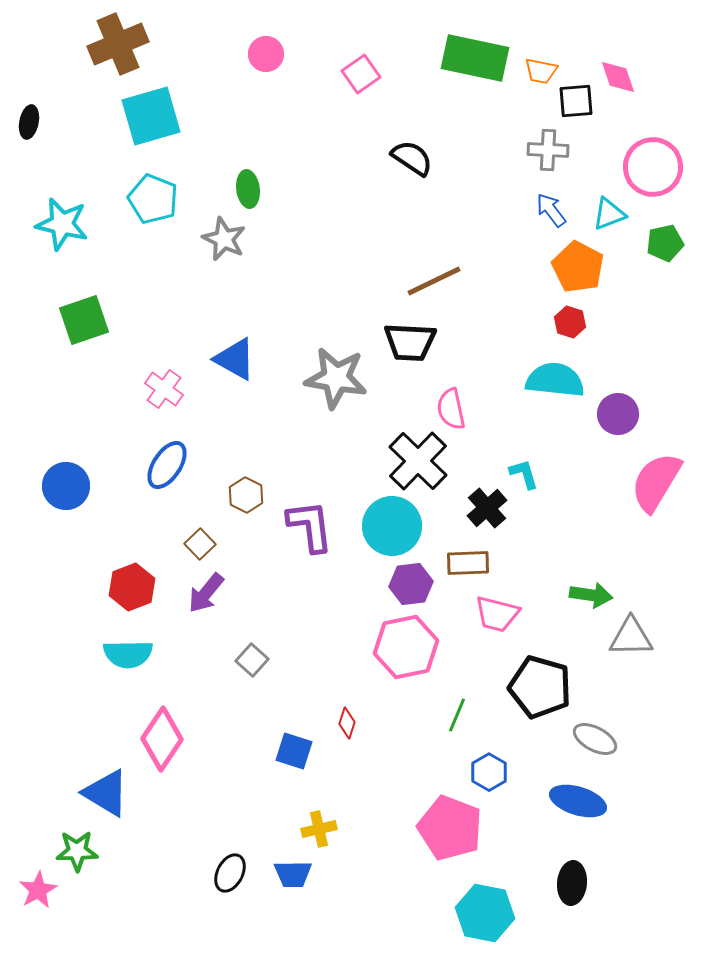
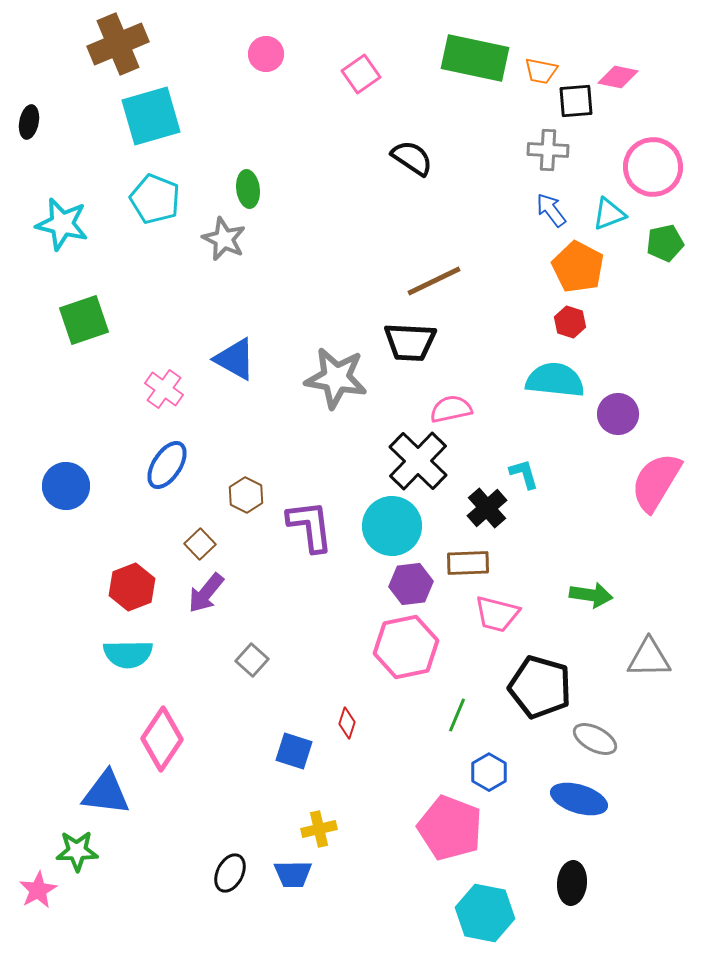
pink diamond at (618, 77): rotated 60 degrees counterclockwise
cyan pentagon at (153, 199): moved 2 px right
pink semicircle at (451, 409): rotated 90 degrees clockwise
gray triangle at (631, 637): moved 18 px right, 21 px down
blue triangle at (106, 793): rotated 24 degrees counterclockwise
blue ellipse at (578, 801): moved 1 px right, 2 px up
